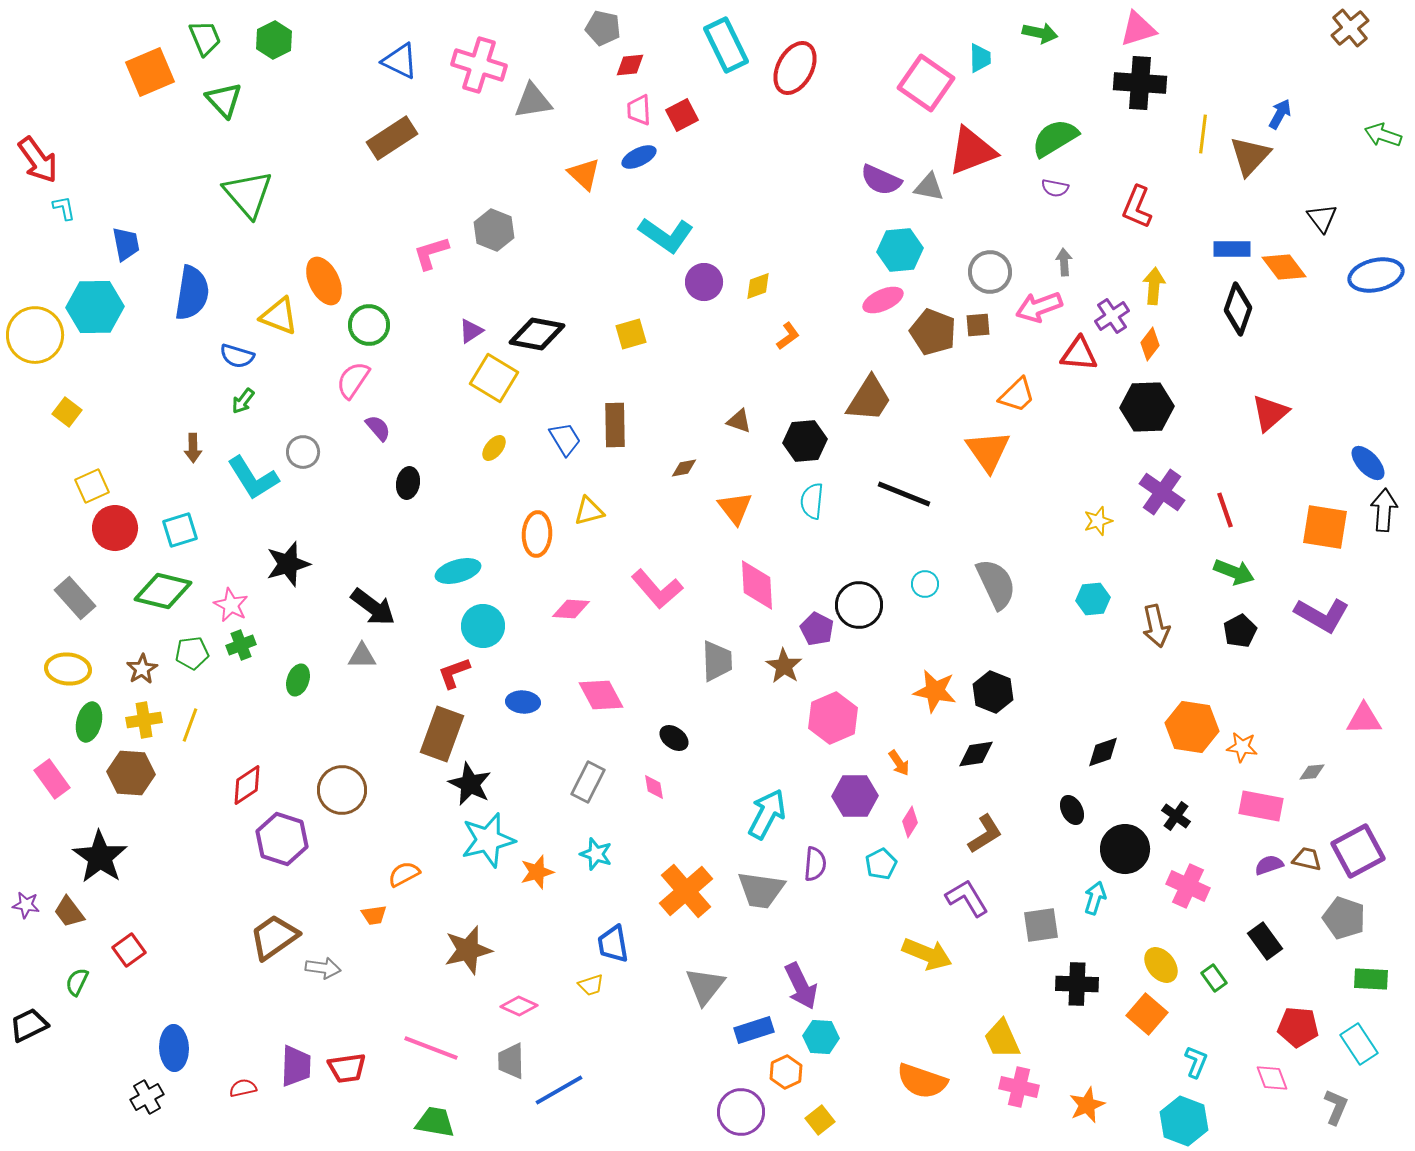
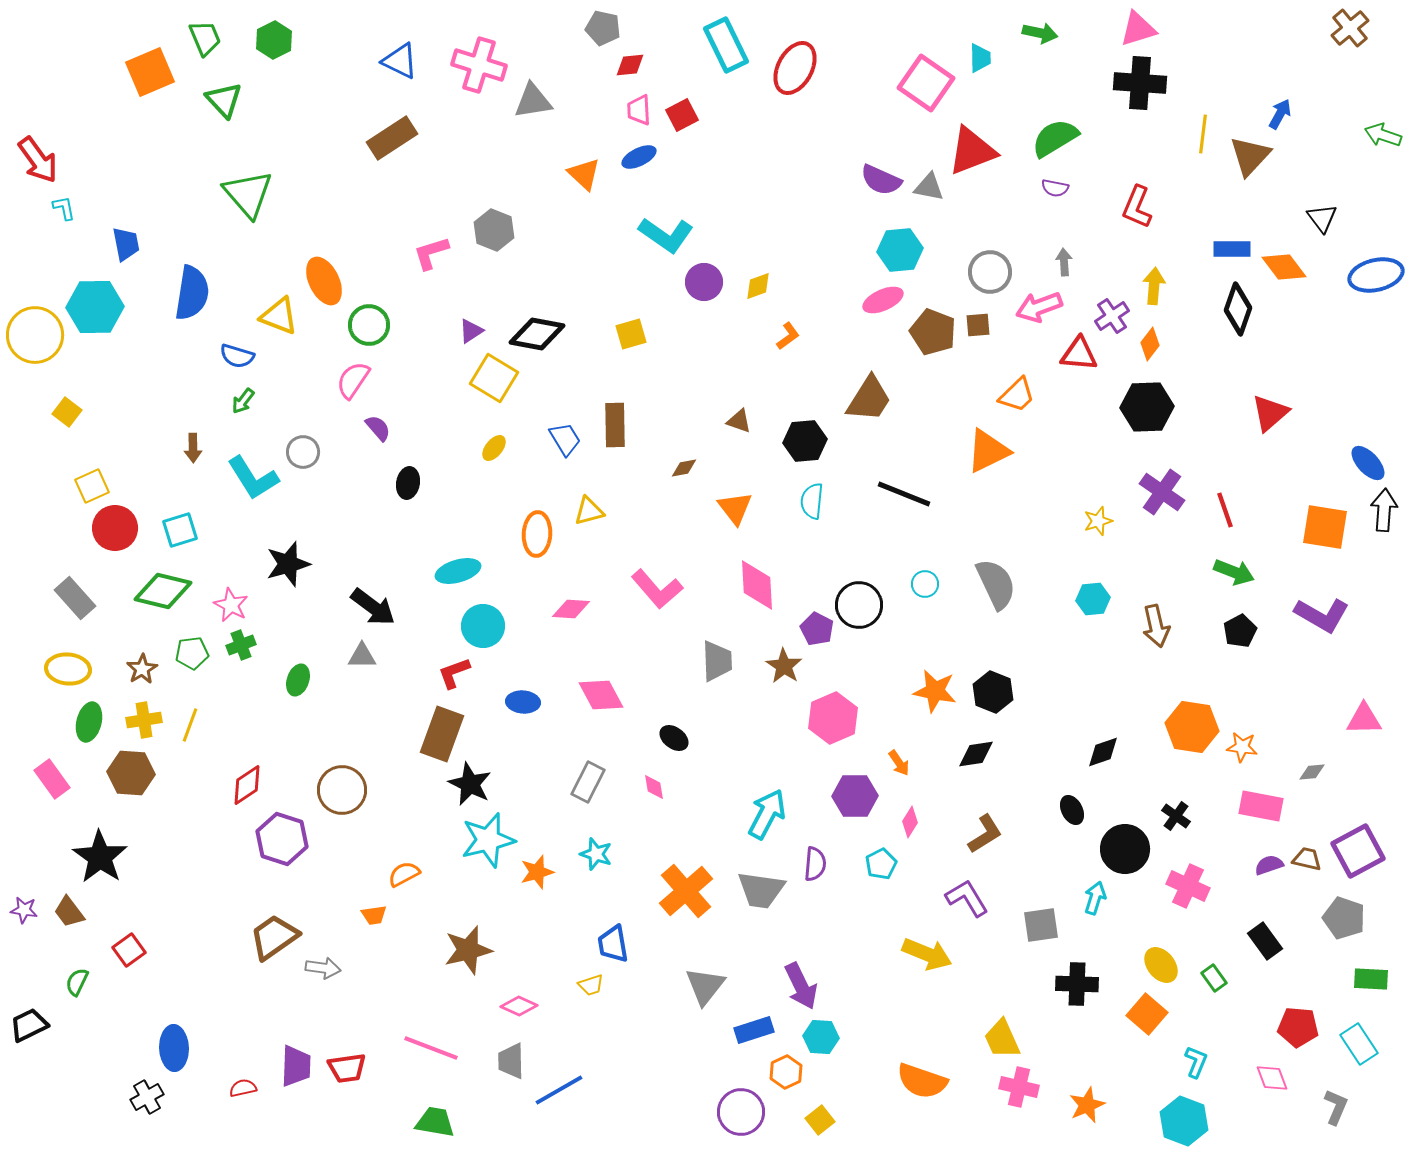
orange triangle at (988, 451): rotated 39 degrees clockwise
purple star at (26, 905): moved 2 px left, 5 px down
